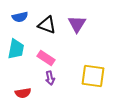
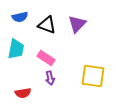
purple triangle: rotated 12 degrees clockwise
